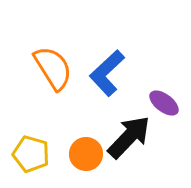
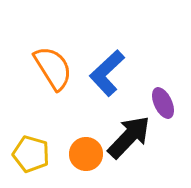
purple ellipse: moved 1 px left; rotated 28 degrees clockwise
